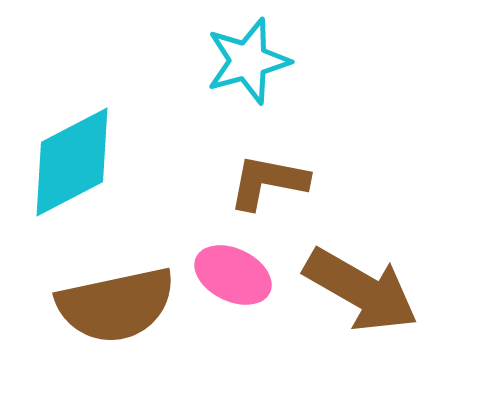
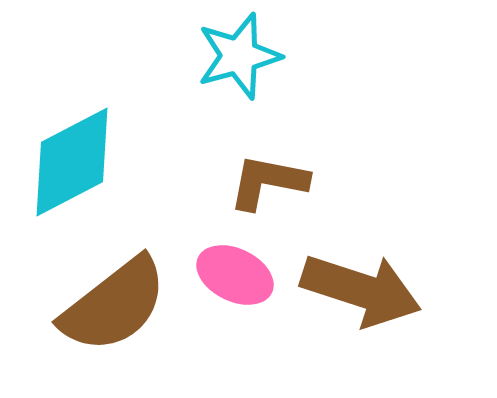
cyan star: moved 9 px left, 5 px up
pink ellipse: moved 2 px right
brown arrow: rotated 12 degrees counterclockwise
brown semicircle: moved 2 px left; rotated 26 degrees counterclockwise
